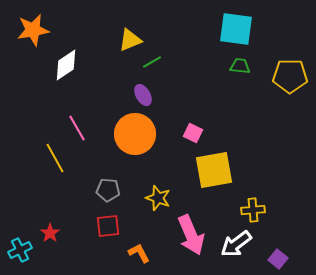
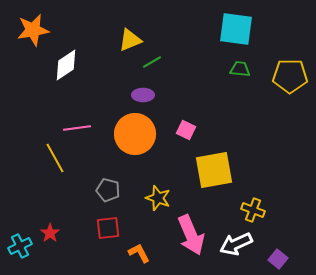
green trapezoid: moved 3 px down
purple ellipse: rotated 60 degrees counterclockwise
pink line: rotated 68 degrees counterclockwise
pink square: moved 7 px left, 3 px up
gray pentagon: rotated 10 degrees clockwise
yellow cross: rotated 25 degrees clockwise
red square: moved 2 px down
white arrow: rotated 12 degrees clockwise
cyan cross: moved 4 px up
